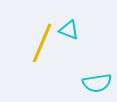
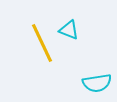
yellow line: rotated 48 degrees counterclockwise
